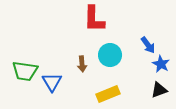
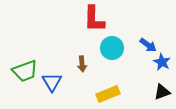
blue arrow: rotated 18 degrees counterclockwise
cyan circle: moved 2 px right, 7 px up
blue star: moved 1 px right, 2 px up
green trapezoid: rotated 28 degrees counterclockwise
black triangle: moved 3 px right, 2 px down
